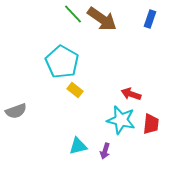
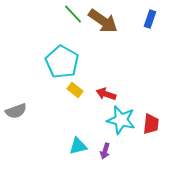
brown arrow: moved 1 px right, 2 px down
red arrow: moved 25 px left
